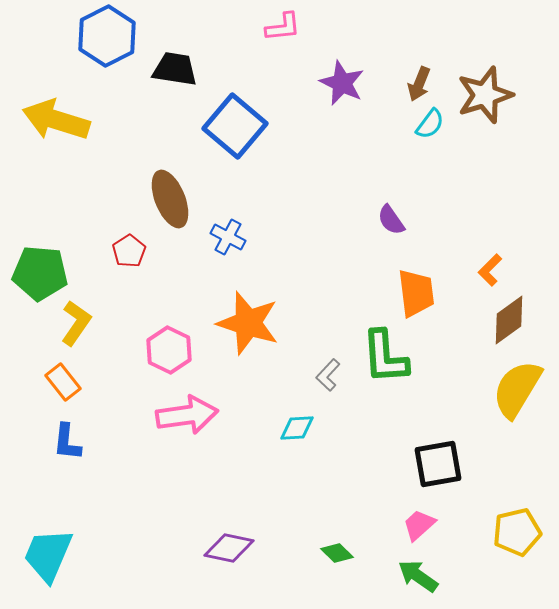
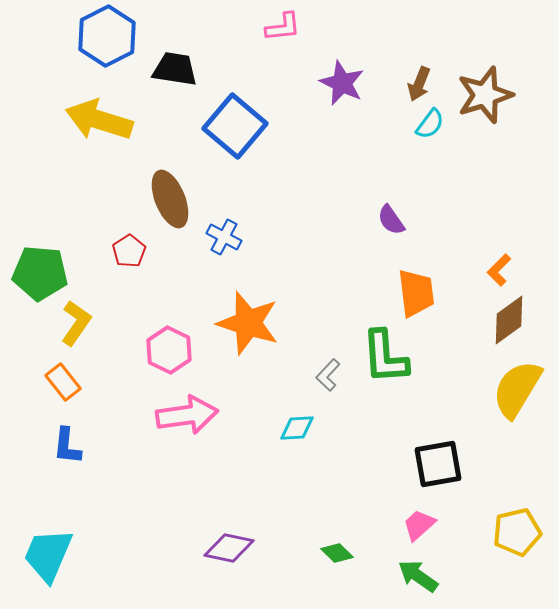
yellow arrow: moved 43 px right
blue cross: moved 4 px left
orange L-shape: moved 9 px right
blue L-shape: moved 4 px down
